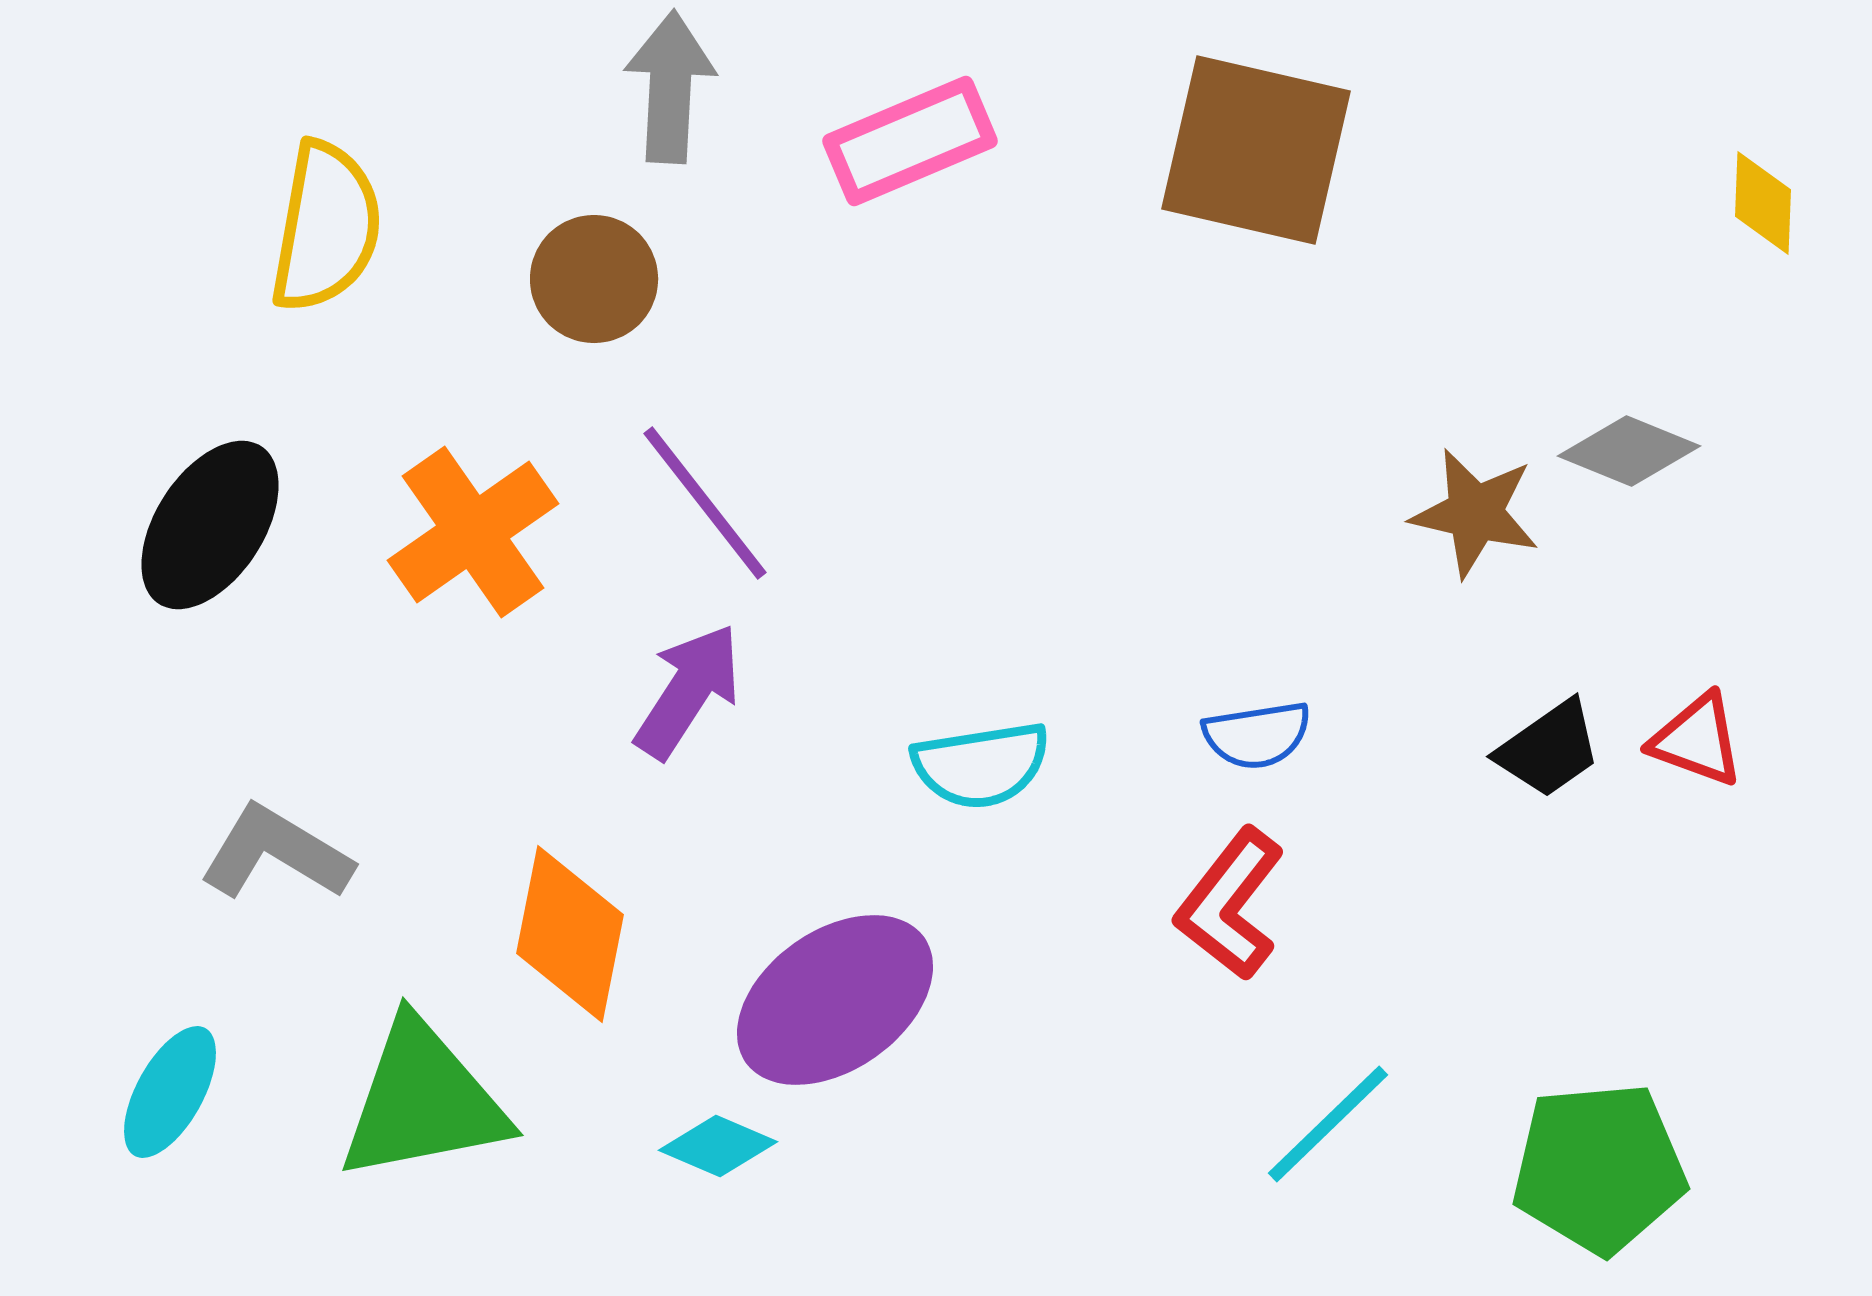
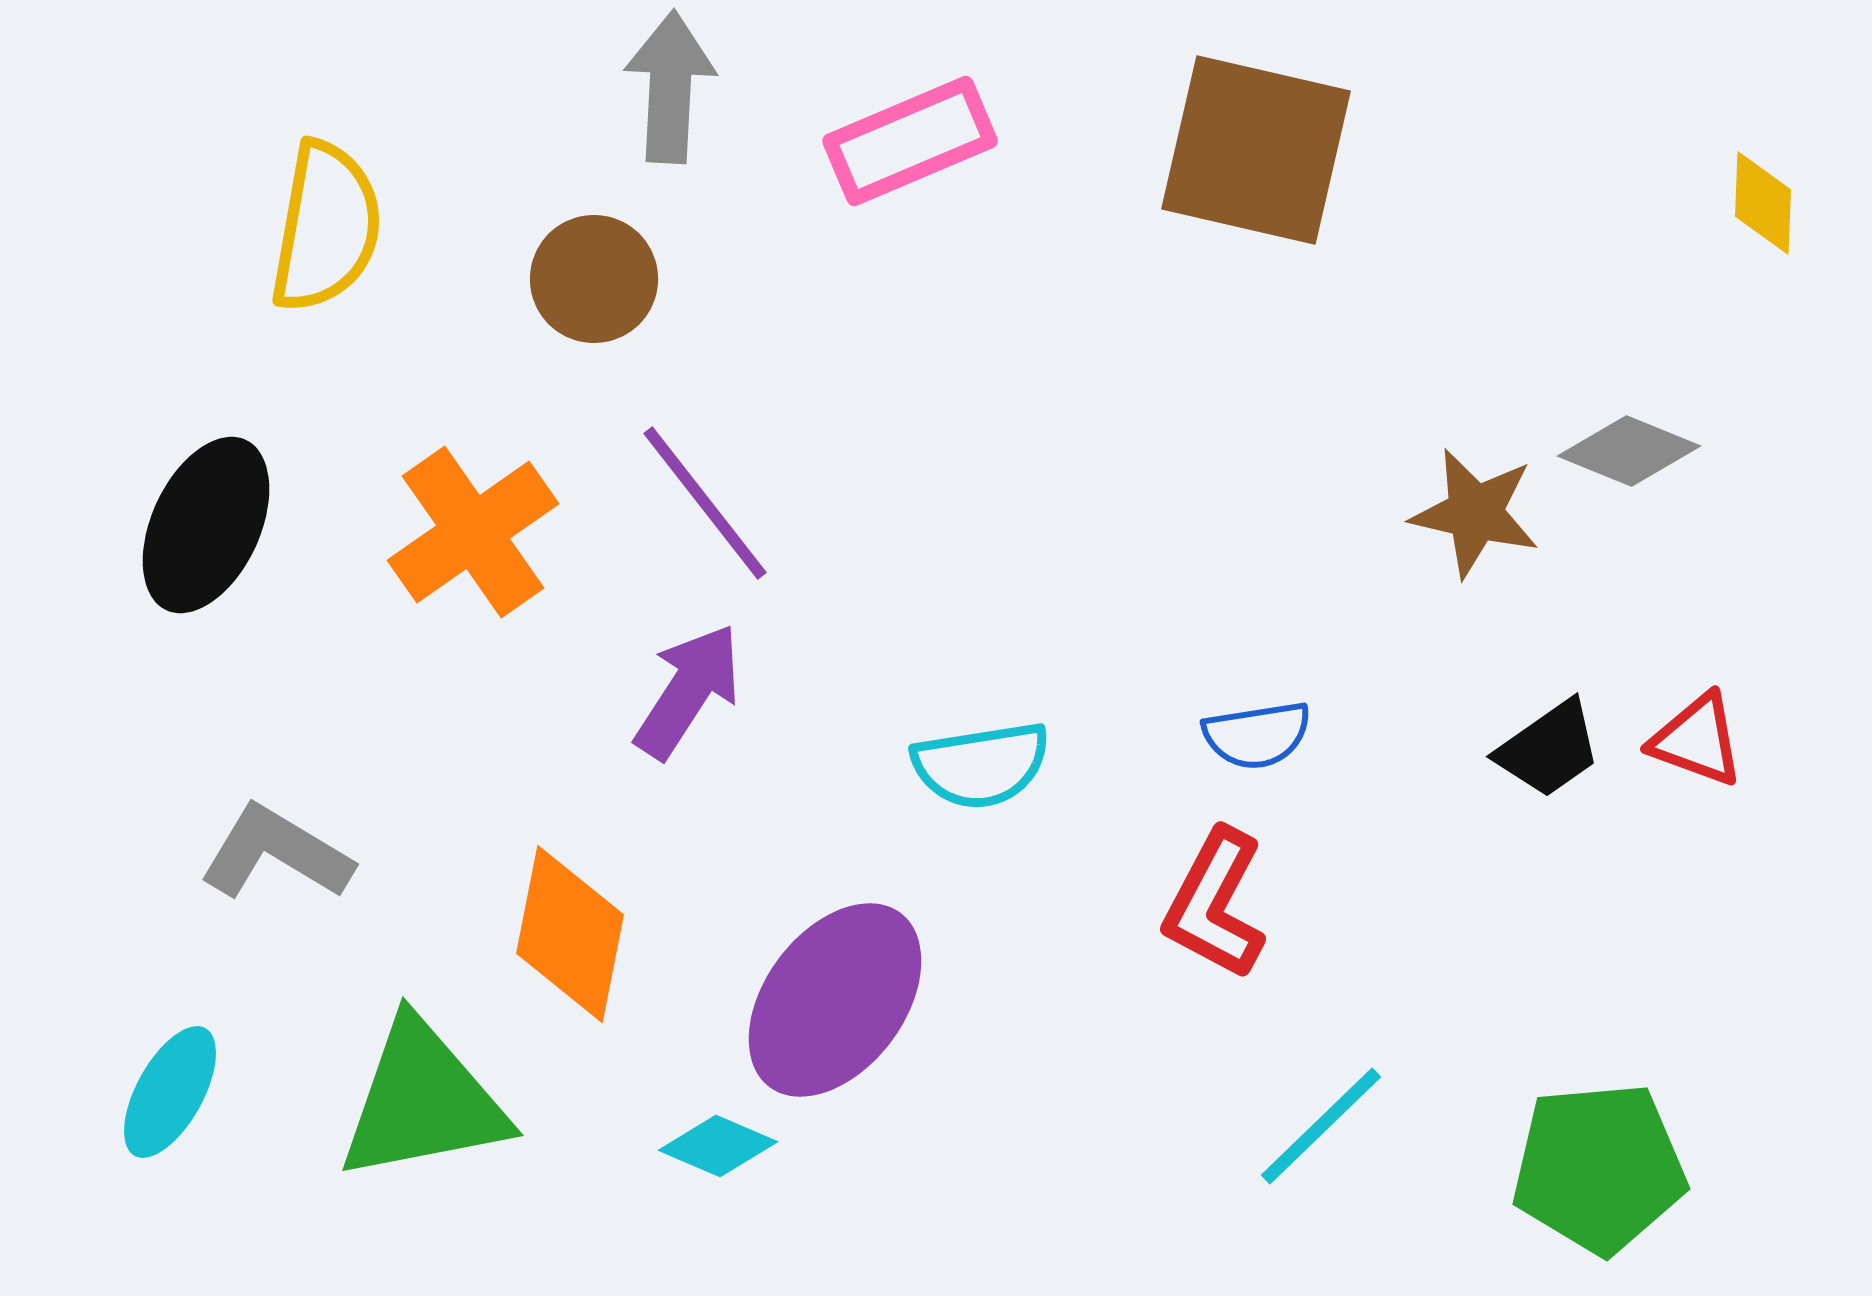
black ellipse: moved 4 px left; rotated 8 degrees counterclockwise
red L-shape: moved 15 px left; rotated 10 degrees counterclockwise
purple ellipse: rotated 18 degrees counterclockwise
cyan line: moved 7 px left, 2 px down
